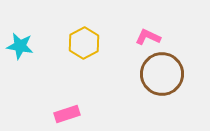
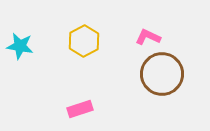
yellow hexagon: moved 2 px up
pink rectangle: moved 13 px right, 5 px up
